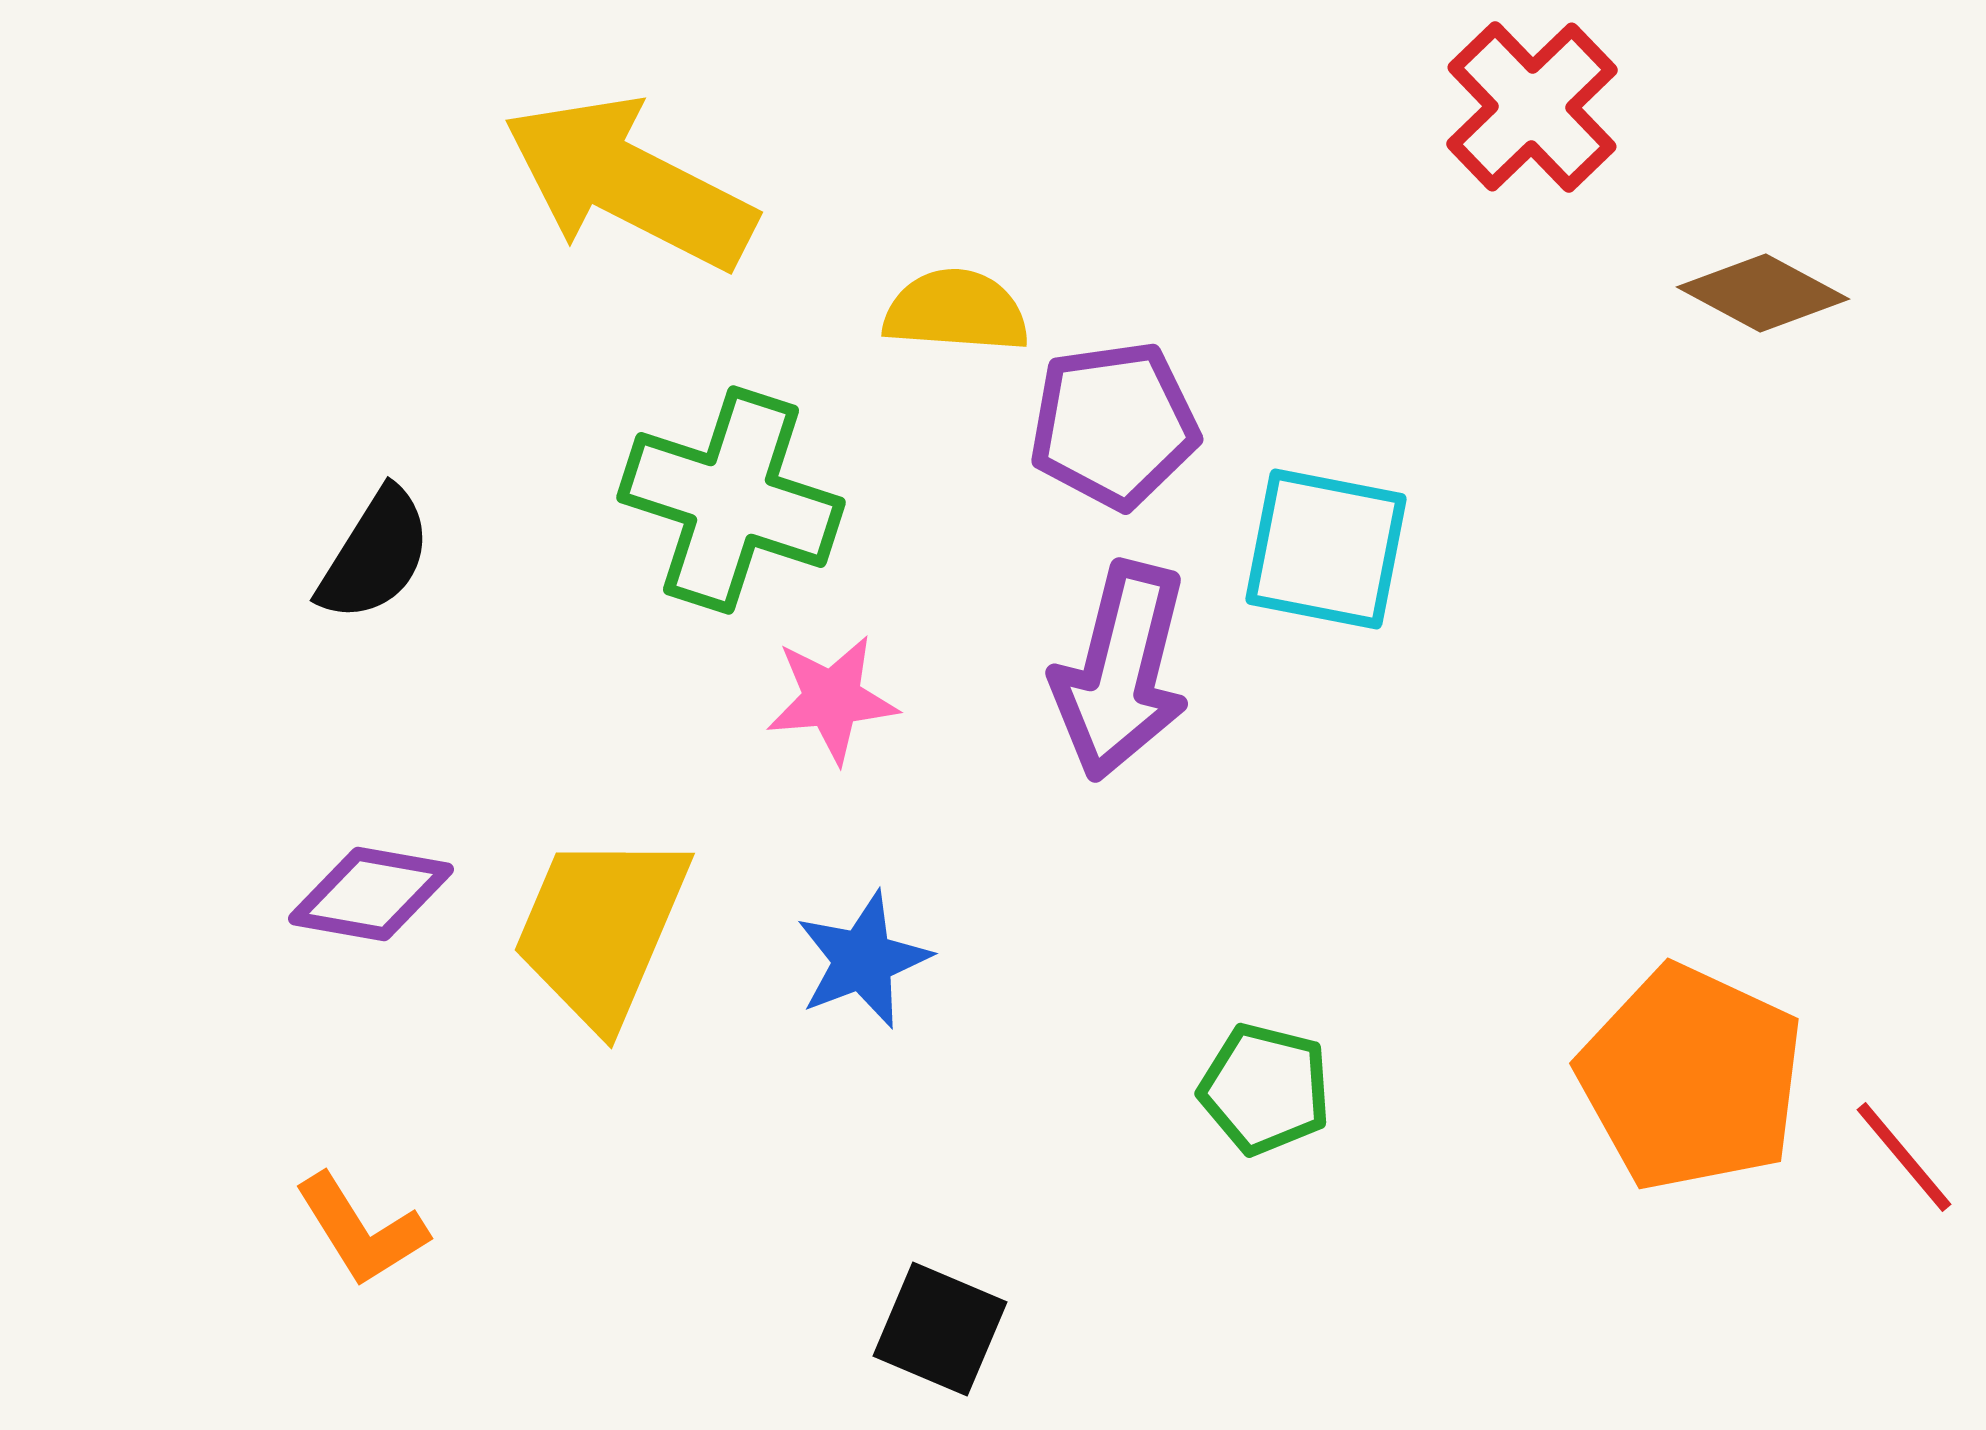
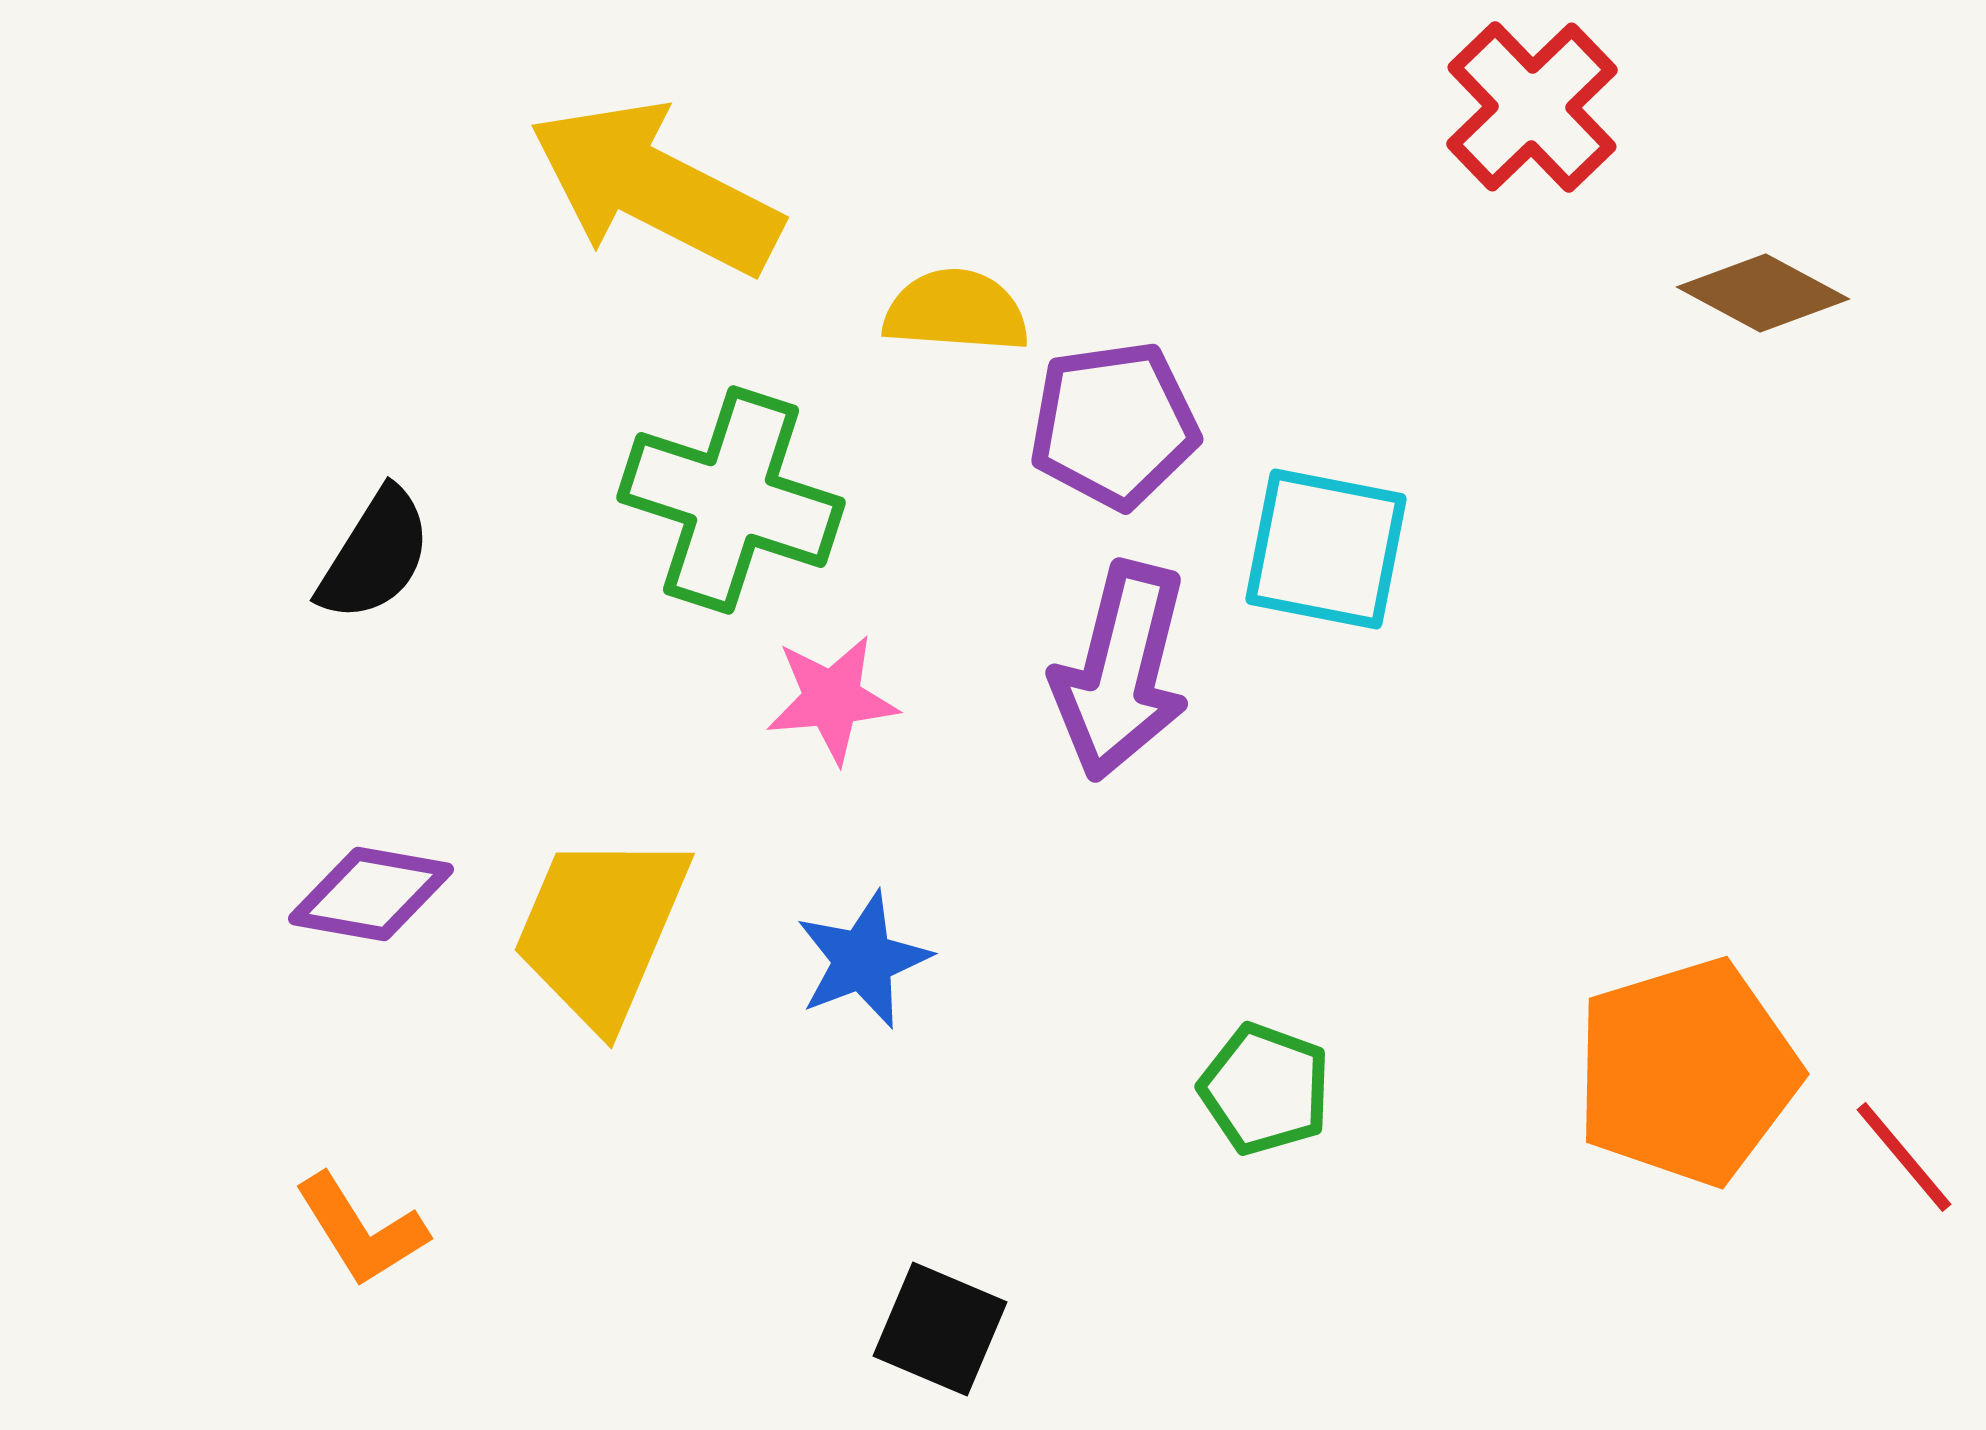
yellow arrow: moved 26 px right, 5 px down
orange pentagon: moved 4 px left, 6 px up; rotated 30 degrees clockwise
green pentagon: rotated 6 degrees clockwise
